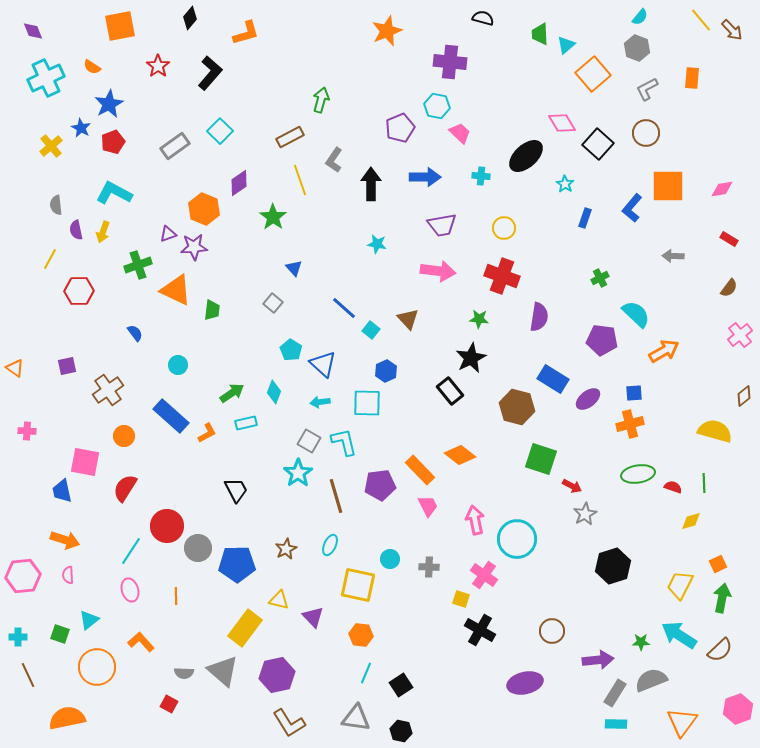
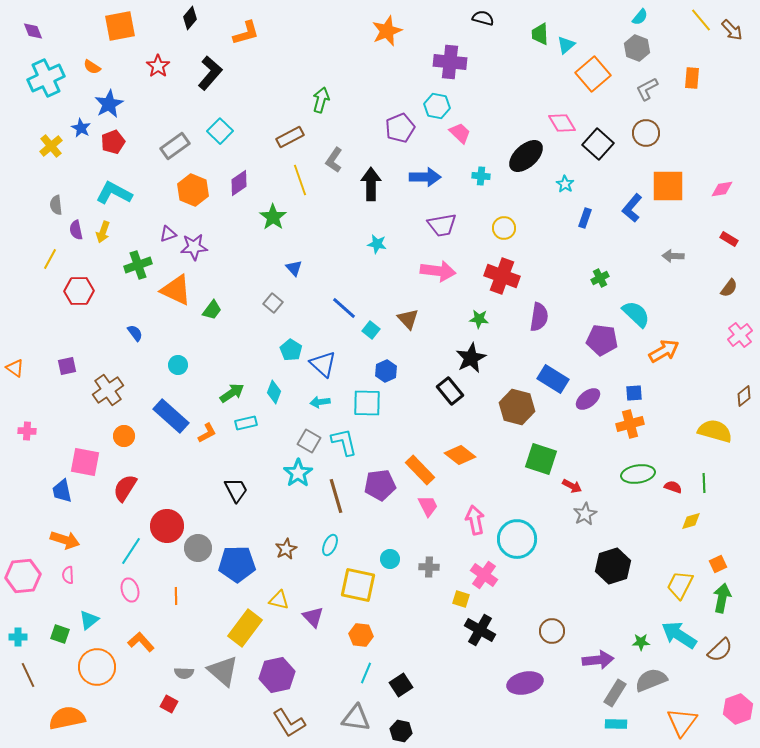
orange hexagon at (204, 209): moved 11 px left, 19 px up
green trapezoid at (212, 310): rotated 30 degrees clockwise
